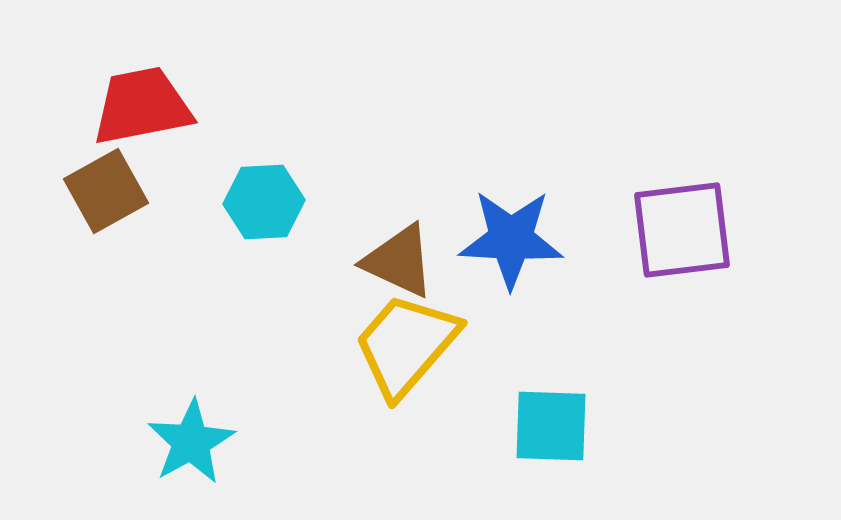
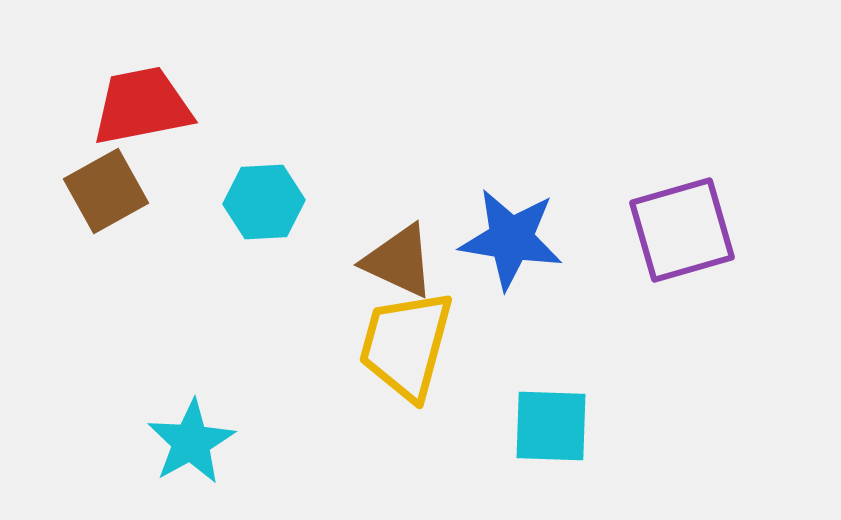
purple square: rotated 9 degrees counterclockwise
blue star: rotated 6 degrees clockwise
yellow trapezoid: rotated 26 degrees counterclockwise
